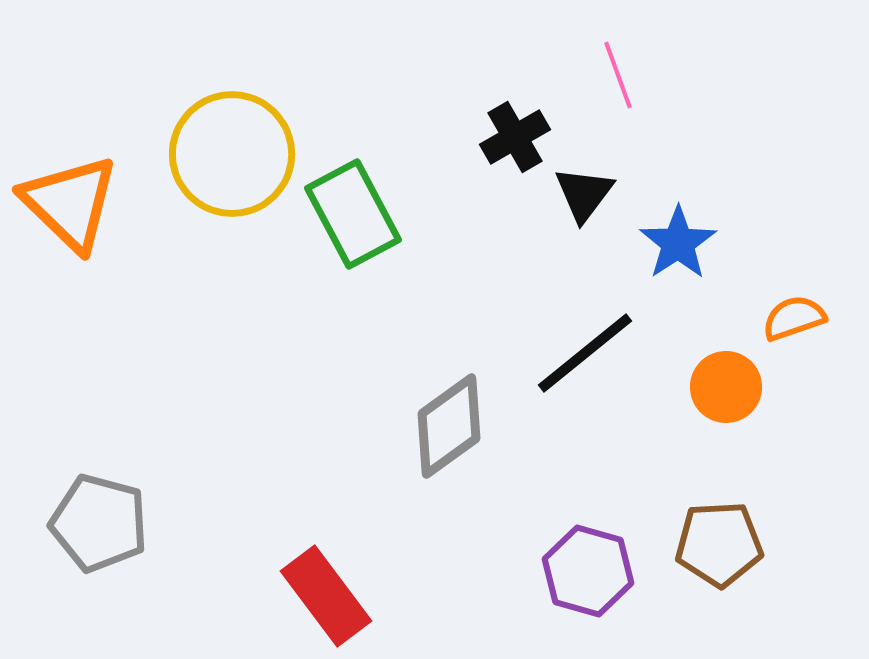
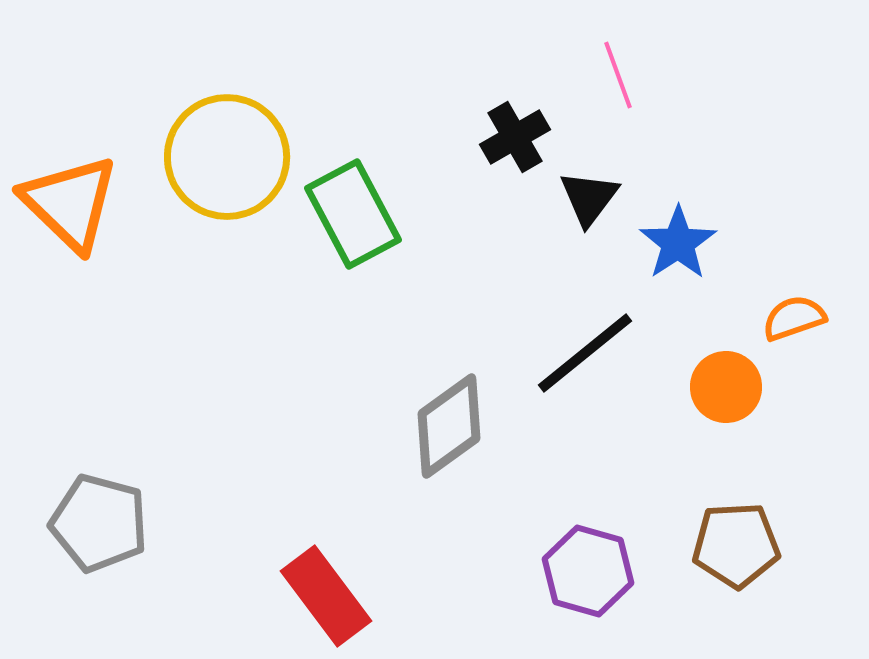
yellow circle: moved 5 px left, 3 px down
black triangle: moved 5 px right, 4 px down
brown pentagon: moved 17 px right, 1 px down
